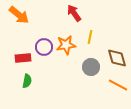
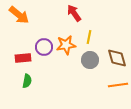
yellow line: moved 1 px left
gray circle: moved 1 px left, 7 px up
orange line: rotated 36 degrees counterclockwise
